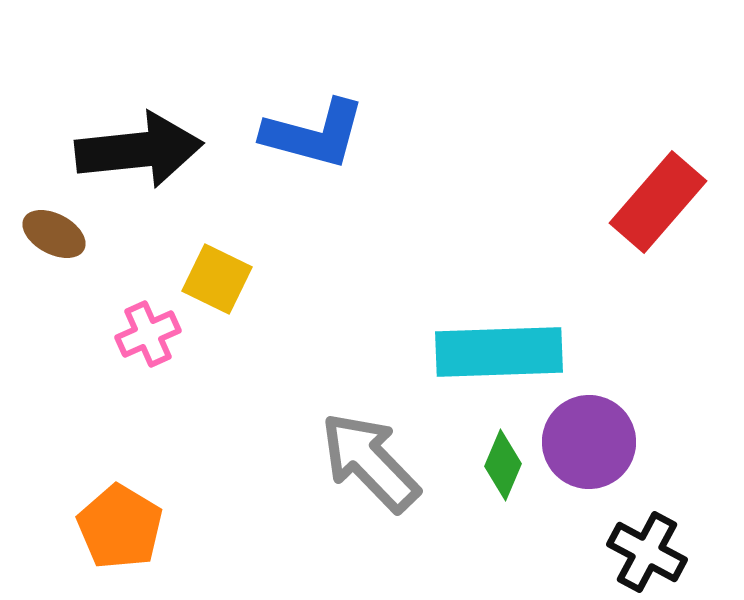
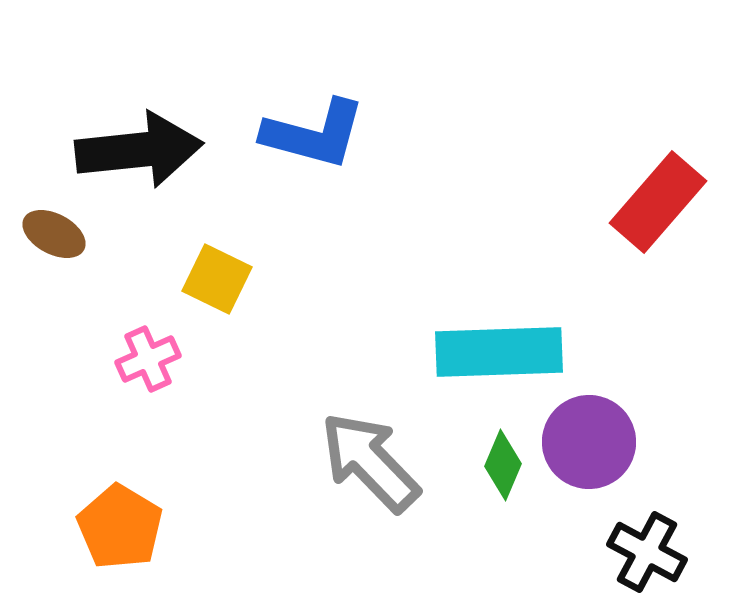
pink cross: moved 25 px down
